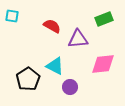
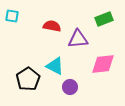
red semicircle: rotated 18 degrees counterclockwise
